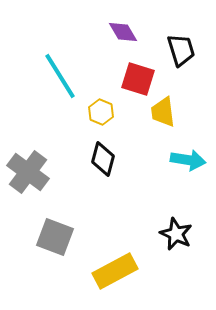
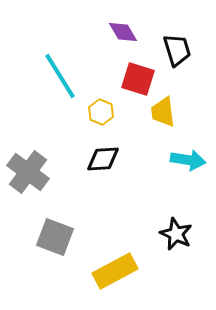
black trapezoid: moved 4 px left
black diamond: rotated 72 degrees clockwise
